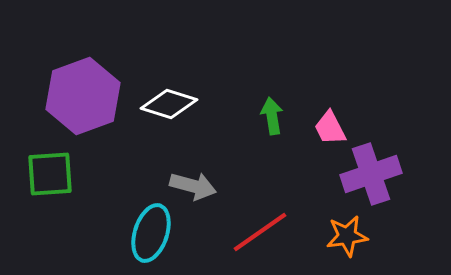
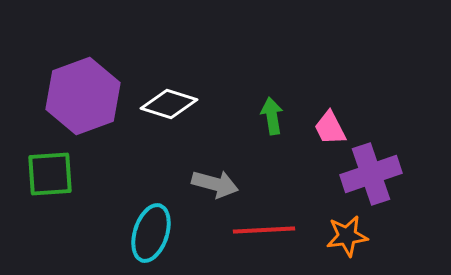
gray arrow: moved 22 px right, 2 px up
red line: moved 4 px right, 2 px up; rotated 32 degrees clockwise
